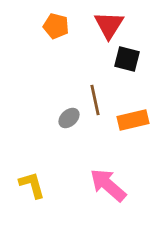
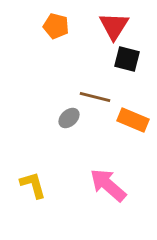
red triangle: moved 5 px right, 1 px down
brown line: moved 3 px up; rotated 64 degrees counterclockwise
orange rectangle: rotated 36 degrees clockwise
yellow L-shape: moved 1 px right
